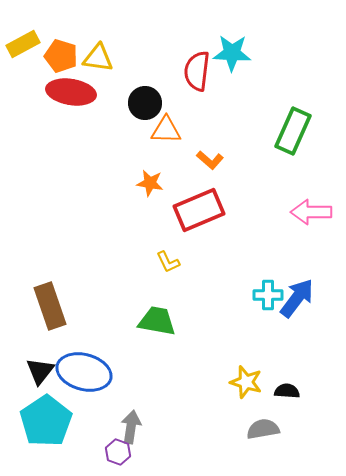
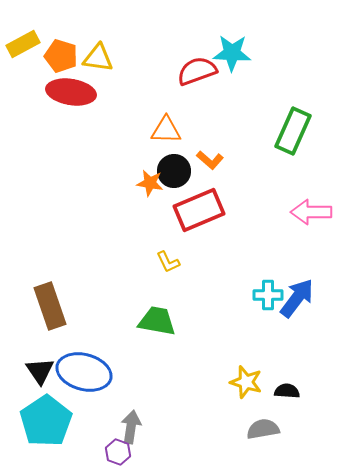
red semicircle: rotated 63 degrees clockwise
black circle: moved 29 px right, 68 px down
black triangle: rotated 12 degrees counterclockwise
